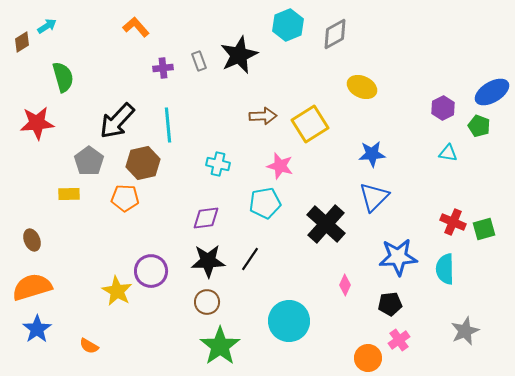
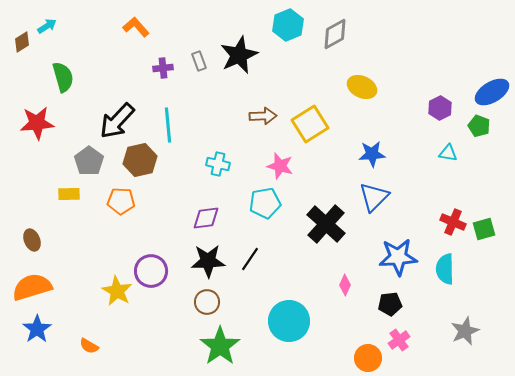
purple hexagon at (443, 108): moved 3 px left
brown hexagon at (143, 163): moved 3 px left, 3 px up
orange pentagon at (125, 198): moved 4 px left, 3 px down
